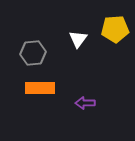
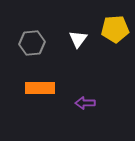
gray hexagon: moved 1 px left, 10 px up
